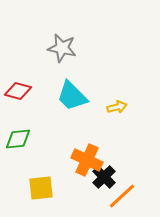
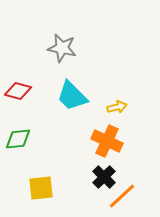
orange cross: moved 20 px right, 19 px up
